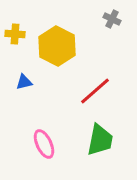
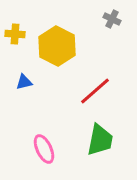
pink ellipse: moved 5 px down
